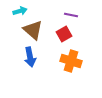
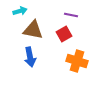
brown triangle: rotated 30 degrees counterclockwise
orange cross: moved 6 px right
